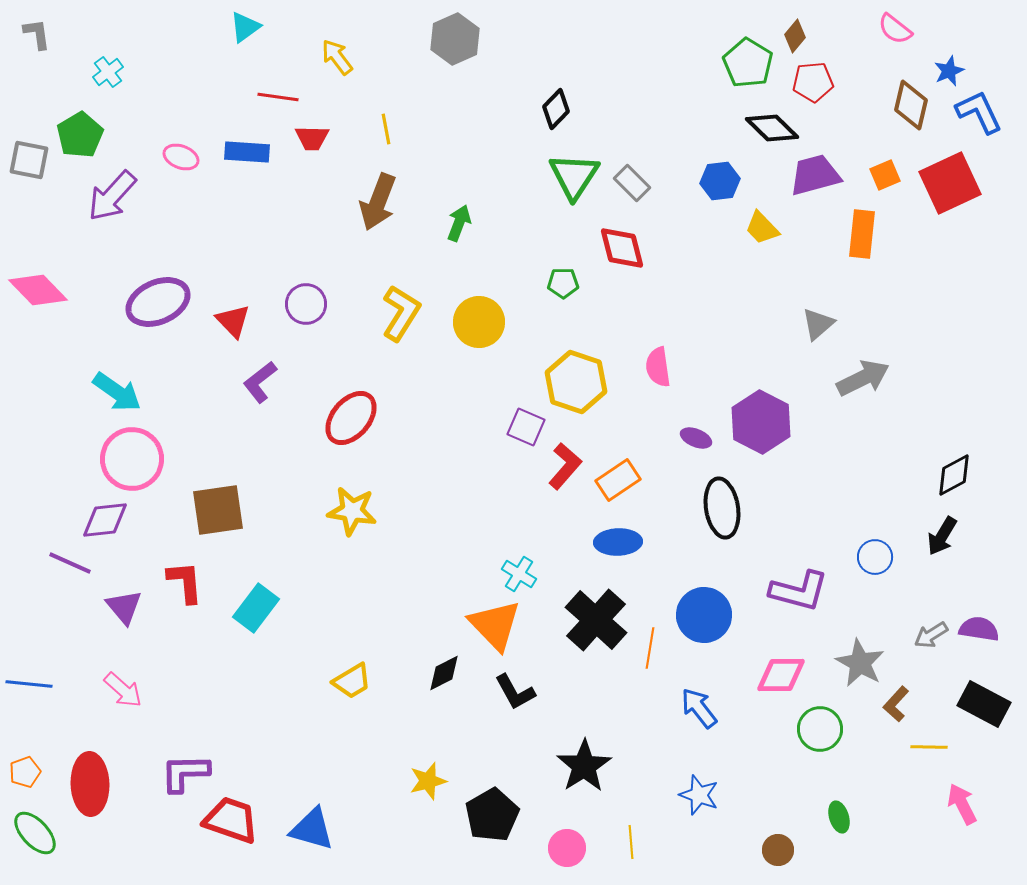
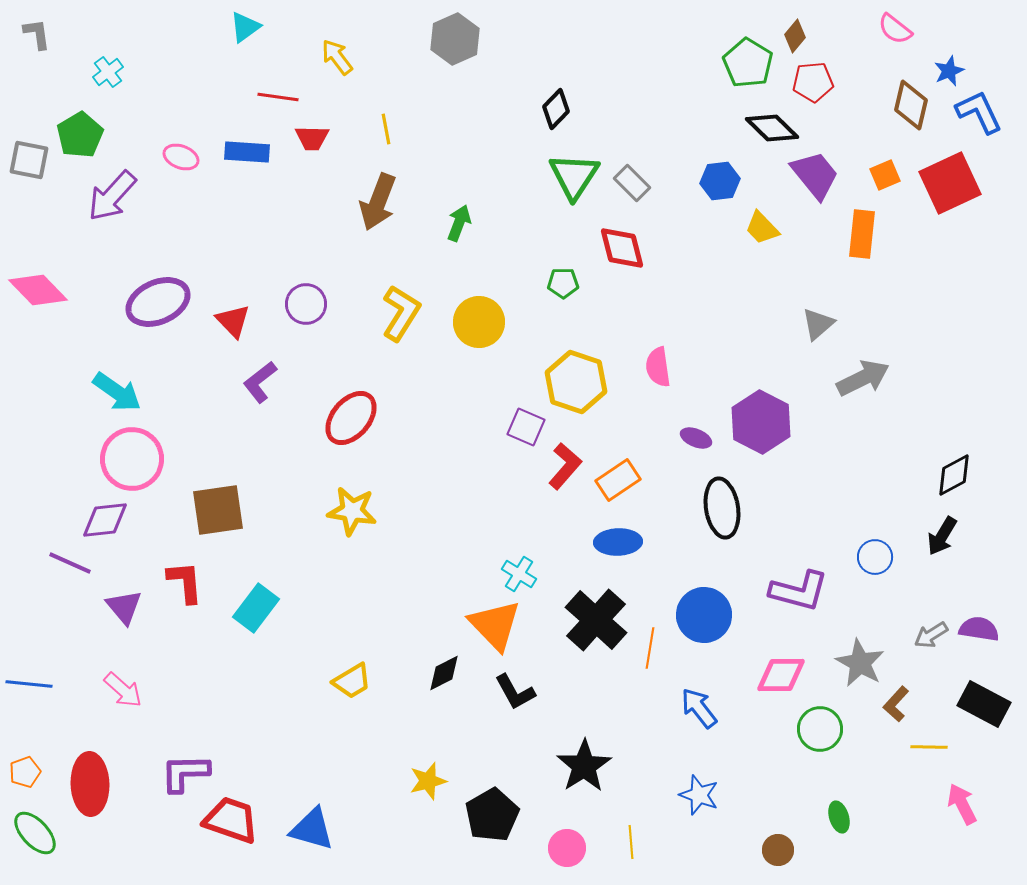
purple trapezoid at (815, 175): rotated 66 degrees clockwise
